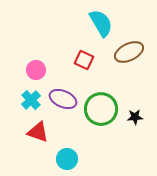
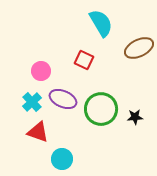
brown ellipse: moved 10 px right, 4 px up
pink circle: moved 5 px right, 1 px down
cyan cross: moved 1 px right, 2 px down
cyan circle: moved 5 px left
